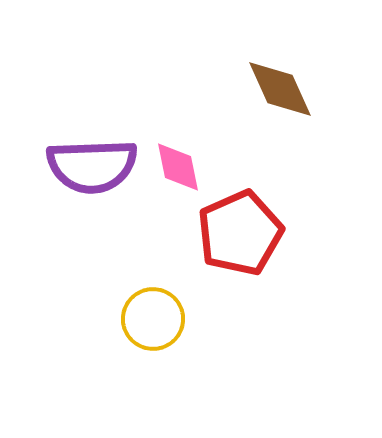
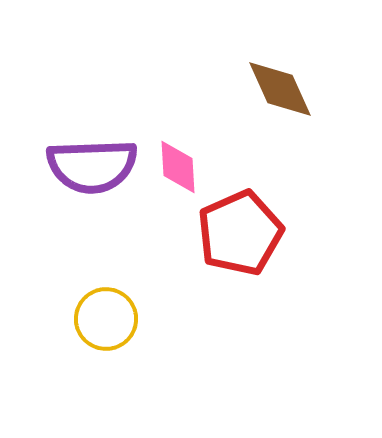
pink diamond: rotated 8 degrees clockwise
yellow circle: moved 47 px left
